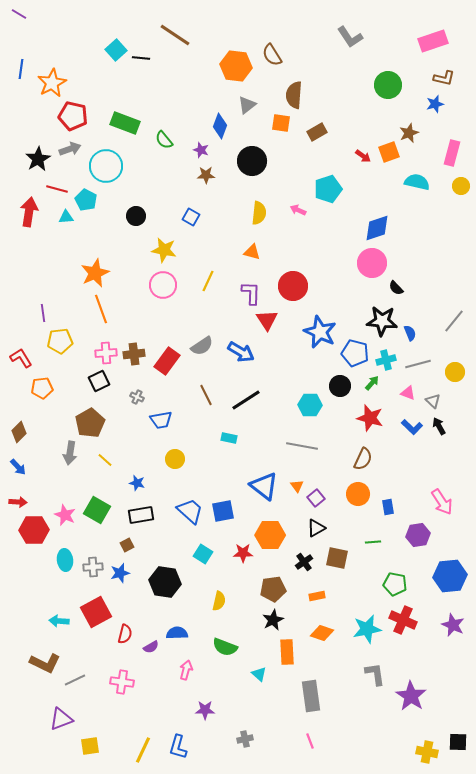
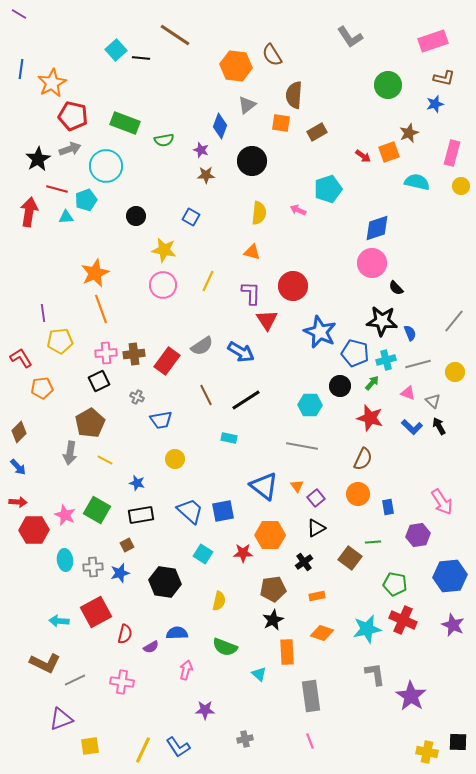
green semicircle at (164, 140): rotated 60 degrees counterclockwise
cyan pentagon at (86, 200): rotated 25 degrees clockwise
yellow line at (105, 460): rotated 14 degrees counterclockwise
brown square at (337, 558): moved 13 px right; rotated 25 degrees clockwise
blue L-shape at (178, 747): rotated 50 degrees counterclockwise
